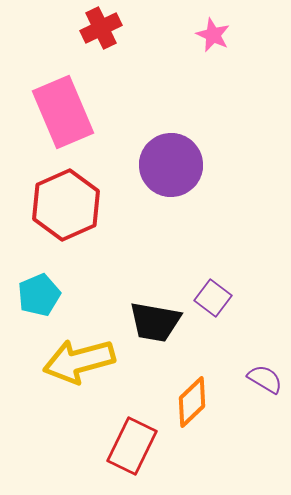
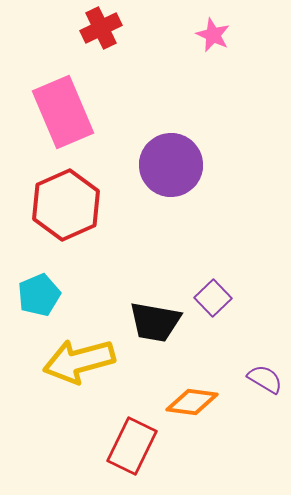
purple square: rotated 9 degrees clockwise
orange diamond: rotated 51 degrees clockwise
